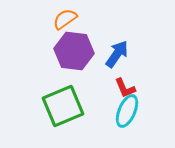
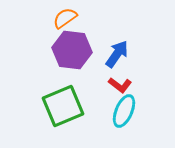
orange semicircle: moved 1 px up
purple hexagon: moved 2 px left, 1 px up
red L-shape: moved 5 px left, 3 px up; rotated 30 degrees counterclockwise
cyan ellipse: moved 3 px left
